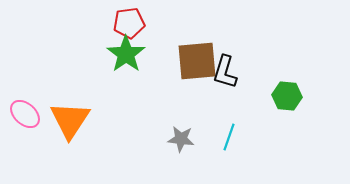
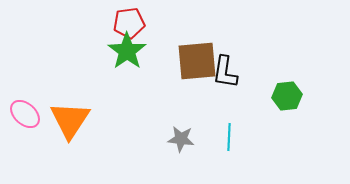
green star: moved 1 px right, 3 px up
black L-shape: rotated 8 degrees counterclockwise
green hexagon: rotated 12 degrees counterclockwise
cyan line: rotated 16 degrees counterclockwise
